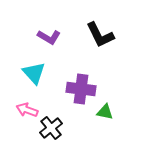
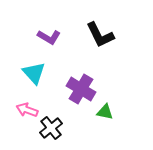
purple cross: rotated 24 degrees clockwise
